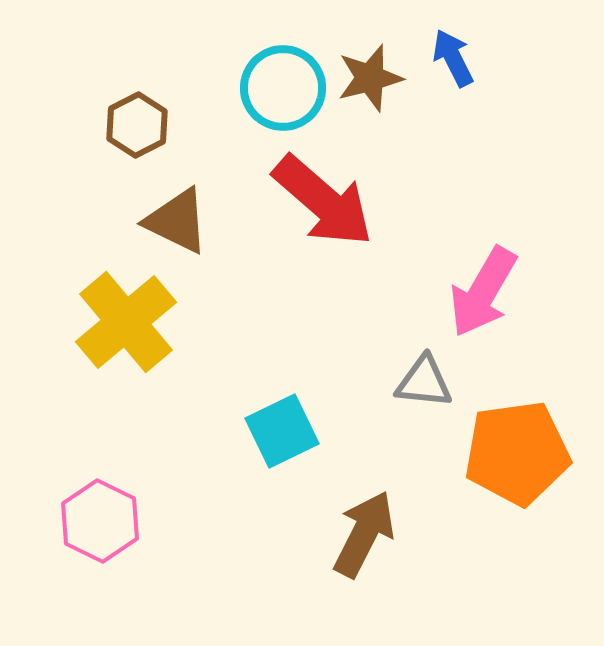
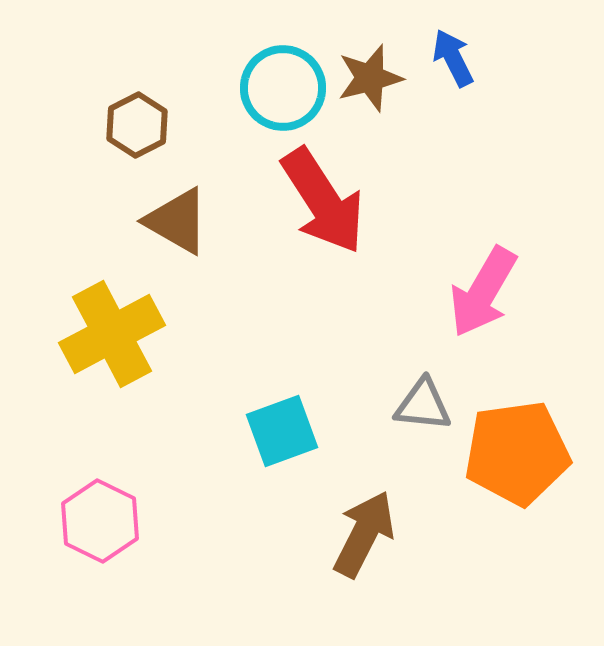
red arrow: rotated 16 degrees clockwise
brown triangle: rotated 4 degrees clockwise
yellow cross: moved 14 px left, 12 px down; rotated 12 degrees clockwise
gray triangle: moved 1 px left, 23 px down
cyan square: rotated 6 degrees clockwise
